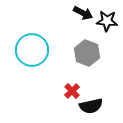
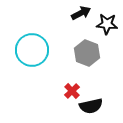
black arrow: moved 2 px left; rotated 54 degrees counterclockwise
black star: moved 3 px down
